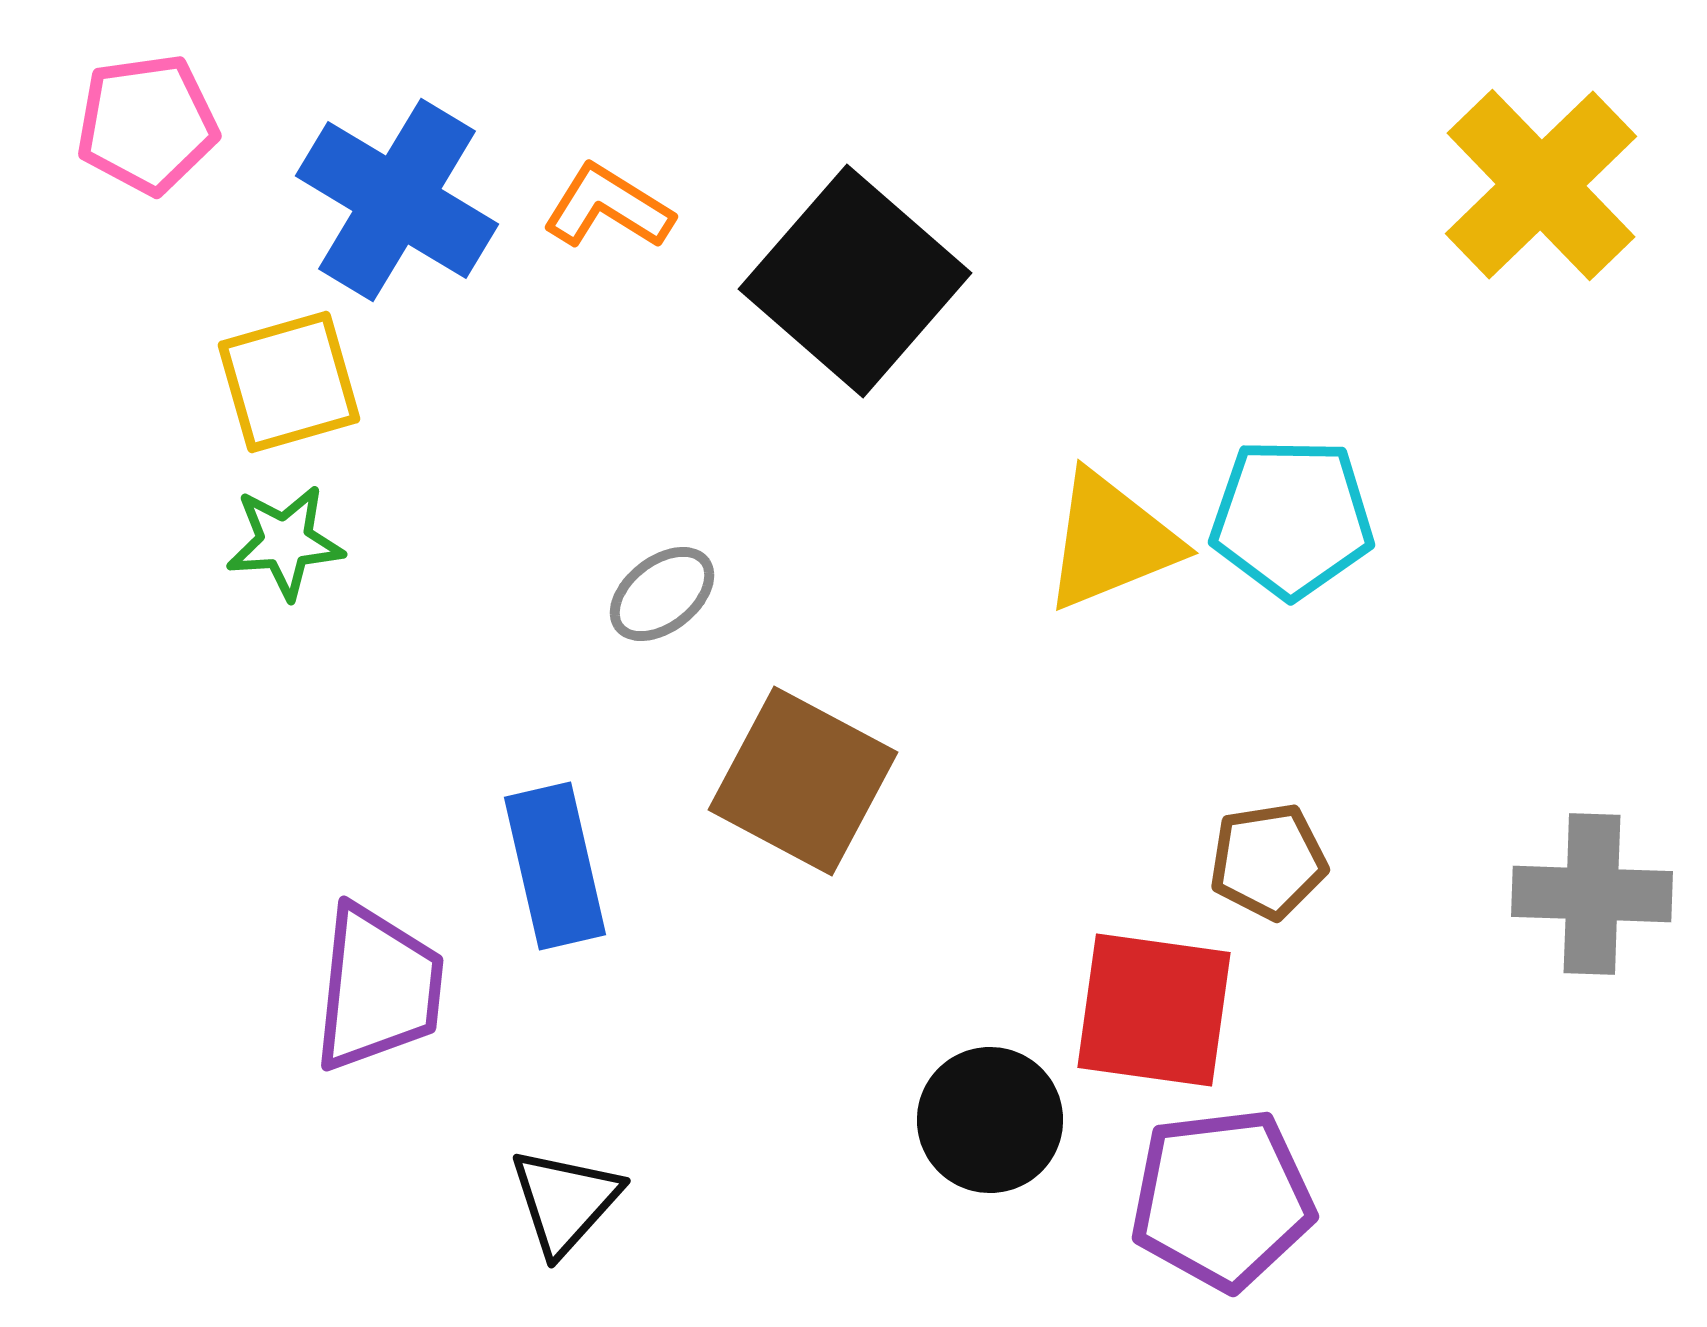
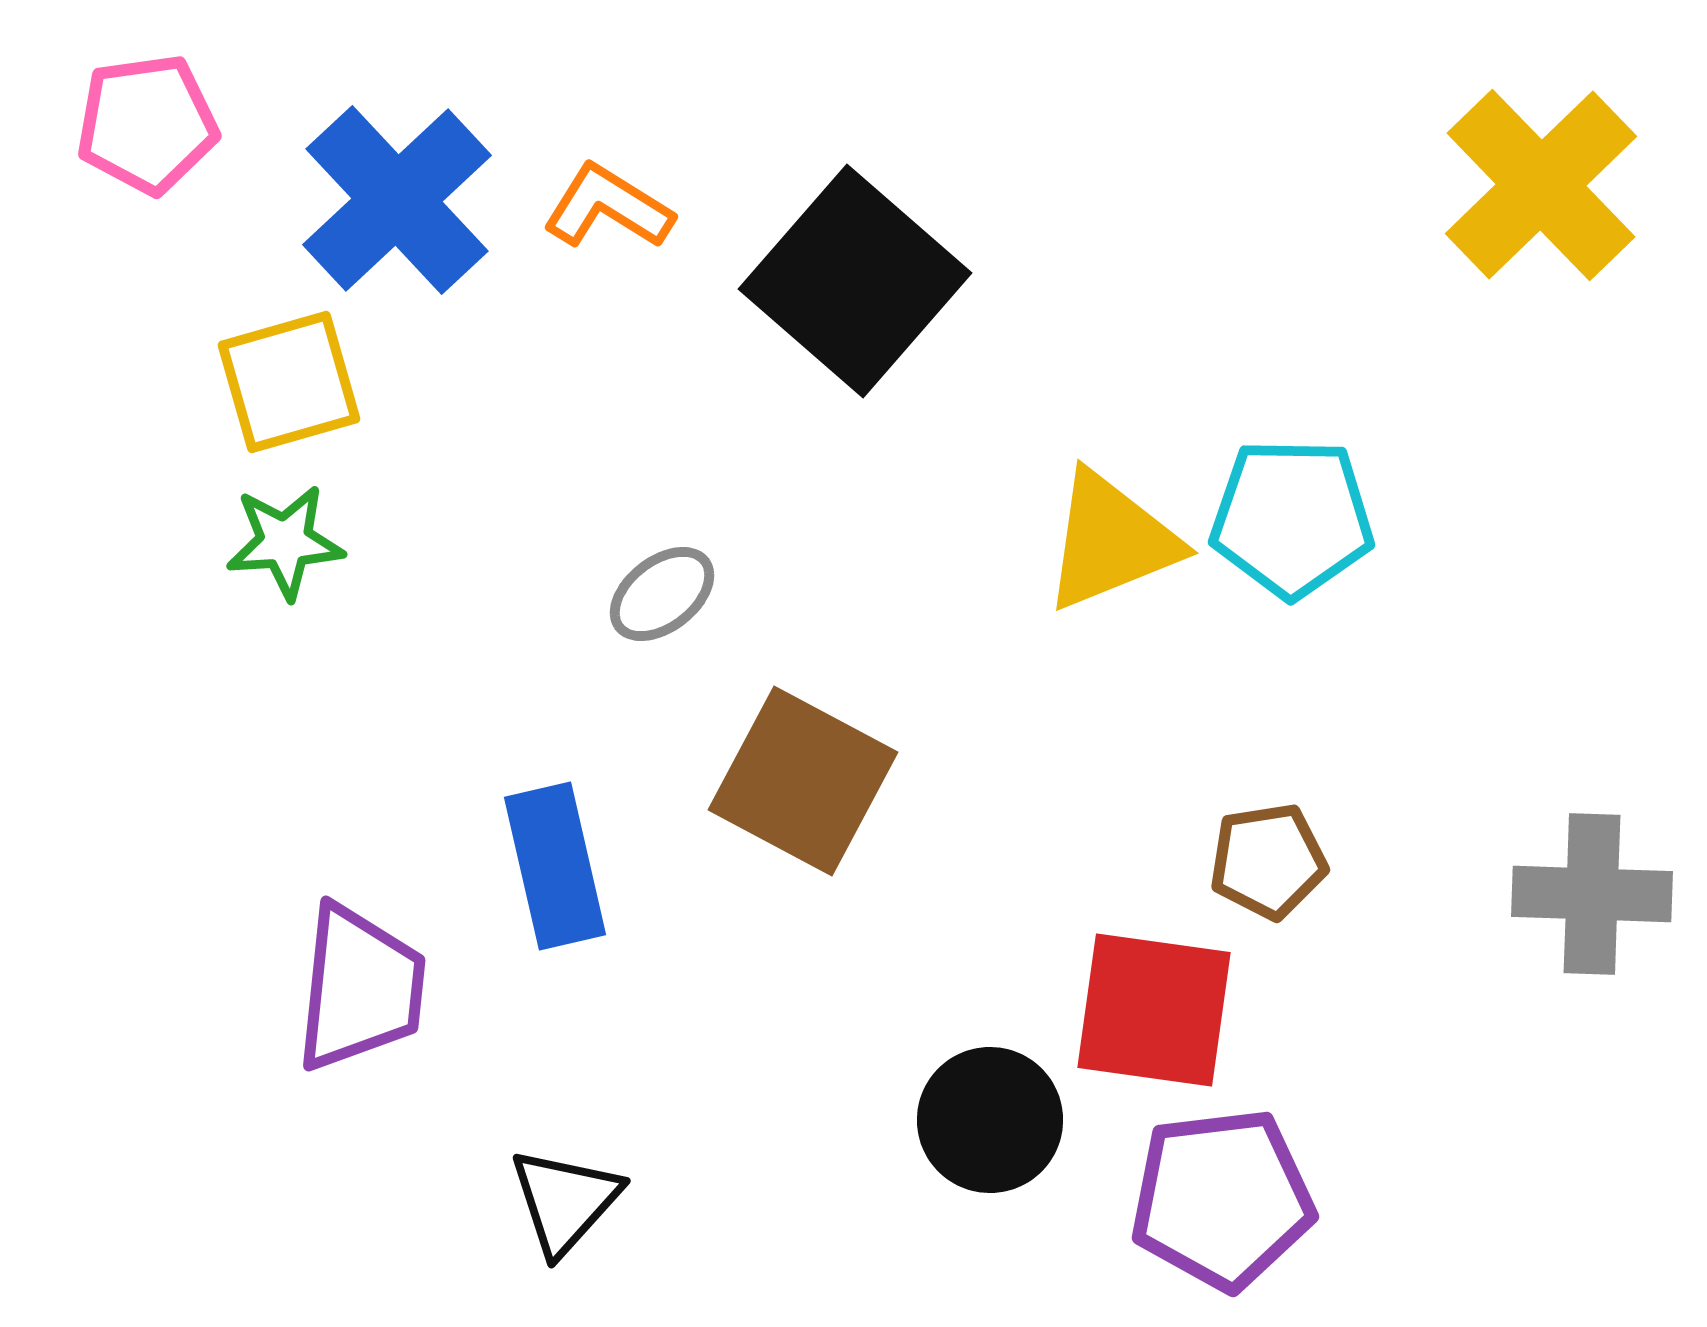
blue cross: rotated 16 degrees clockwise
purple trapezoid: moved 18 px left
